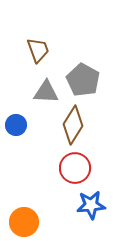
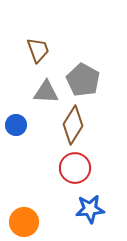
blue star: moved 1 px left, 4 px down
